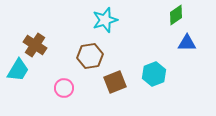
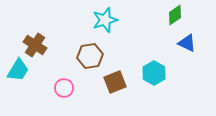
green diamond: moved 1 px left
blue triangle: rotated 24 degrees clockwise
cyan hexagon: moved 1 px up; rotated 10 degrees counterclockwise
